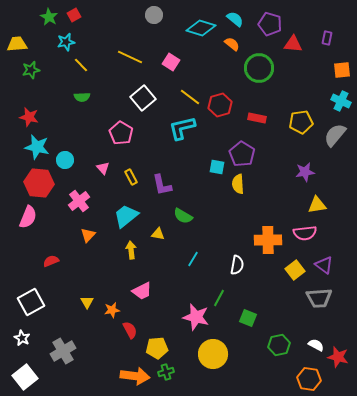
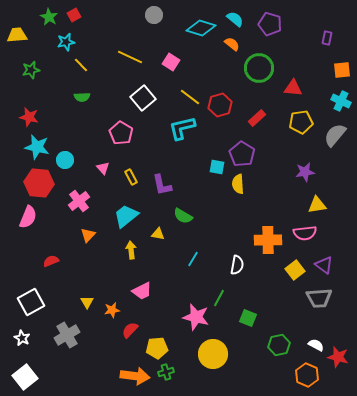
yellow trapezoid at (17, 44): moved 9 px up
red triangle at (293, 44): moved 44 px down
red rectangle at (257, 118): rotated 54 degrees counterclockwise
red semicircle at (130, 330): rotated 108 degrees counterclockwise
gray cross at (63, 351): moved 4 px right, 16 px up
orange hexagon at (309, 379): moved 2 px left, 4 px up; rotated 15 degrees clockwise
